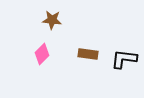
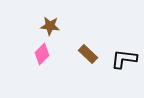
brown star: moved 2 px left, 6 px down
brown rectangle: rotated 36 degrees clockwise
